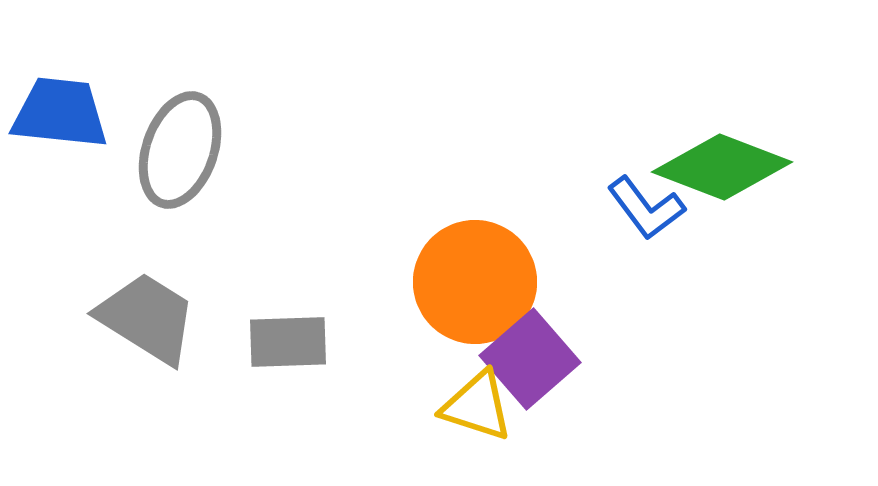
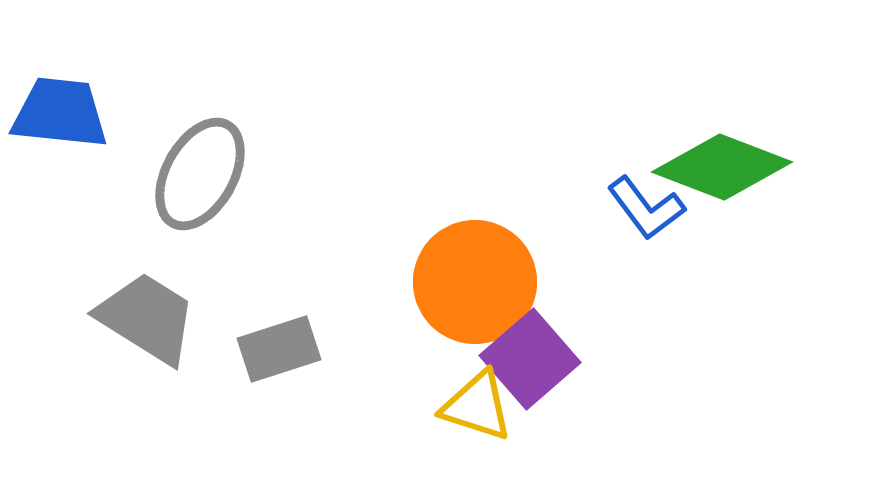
gray ellipse: moved 20 px right, 24 px down; rotated 10 degrees clockwise
gray rectangle: moved 9 px left, 7 px down; rotated 16 degrees counterclockwise
